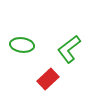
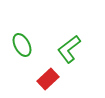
green ellipse: rotated 55 degrees clockwise
